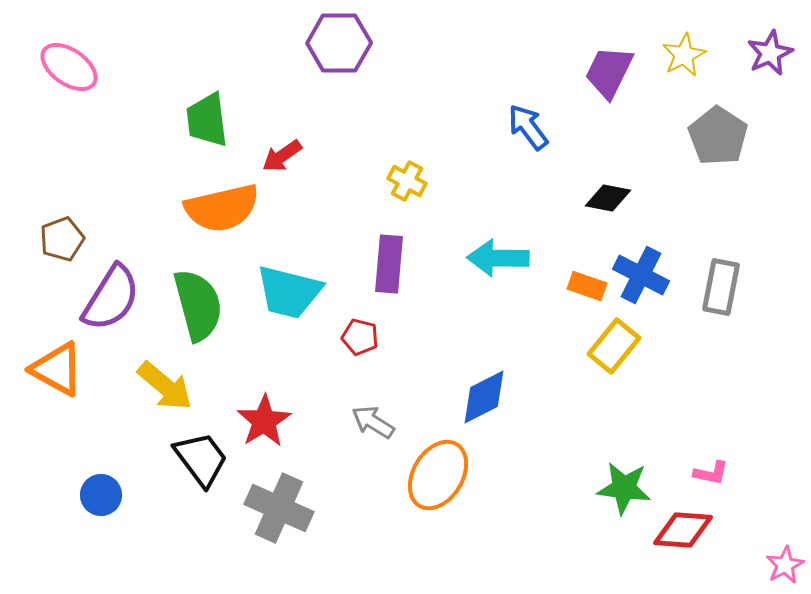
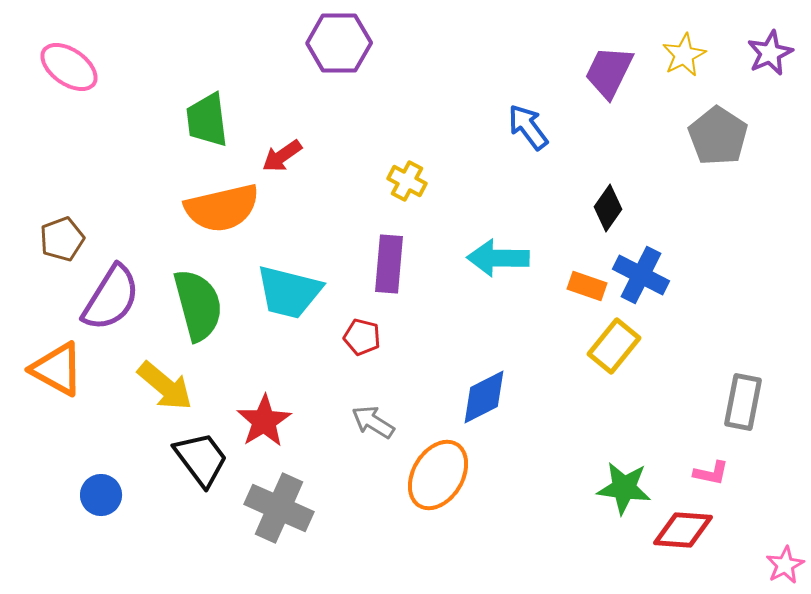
black diamond: moved 10 px down; rotated 66 degrees counterclockwise
gray rectangle: moved 22 px right, 115 px down
red pentagon: moved 2 px right
